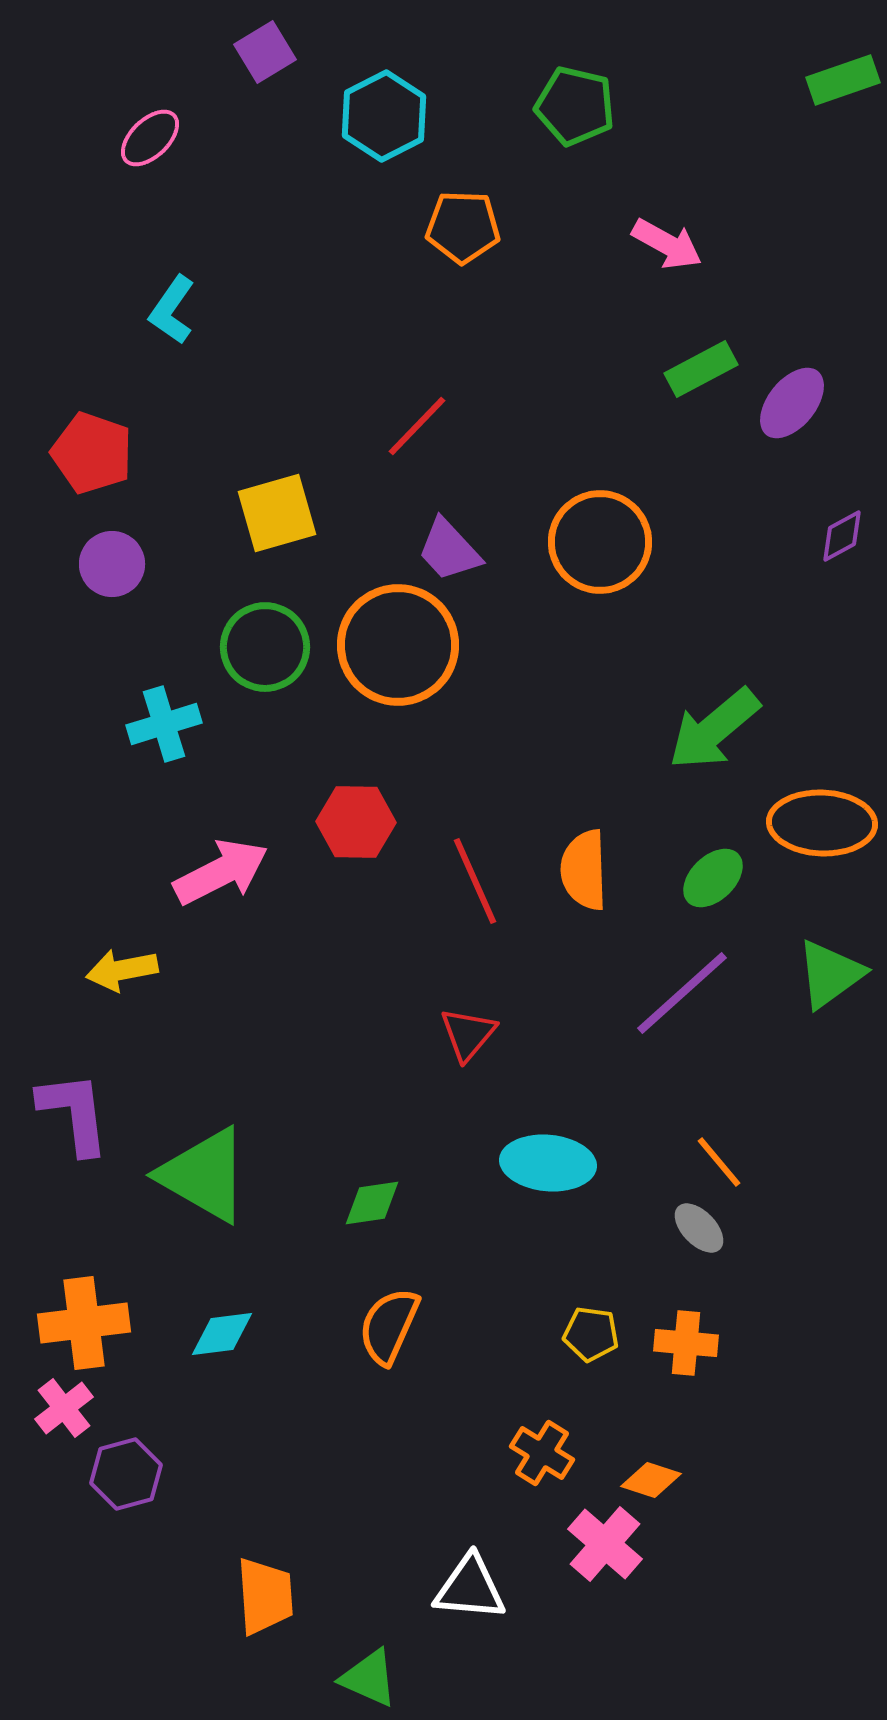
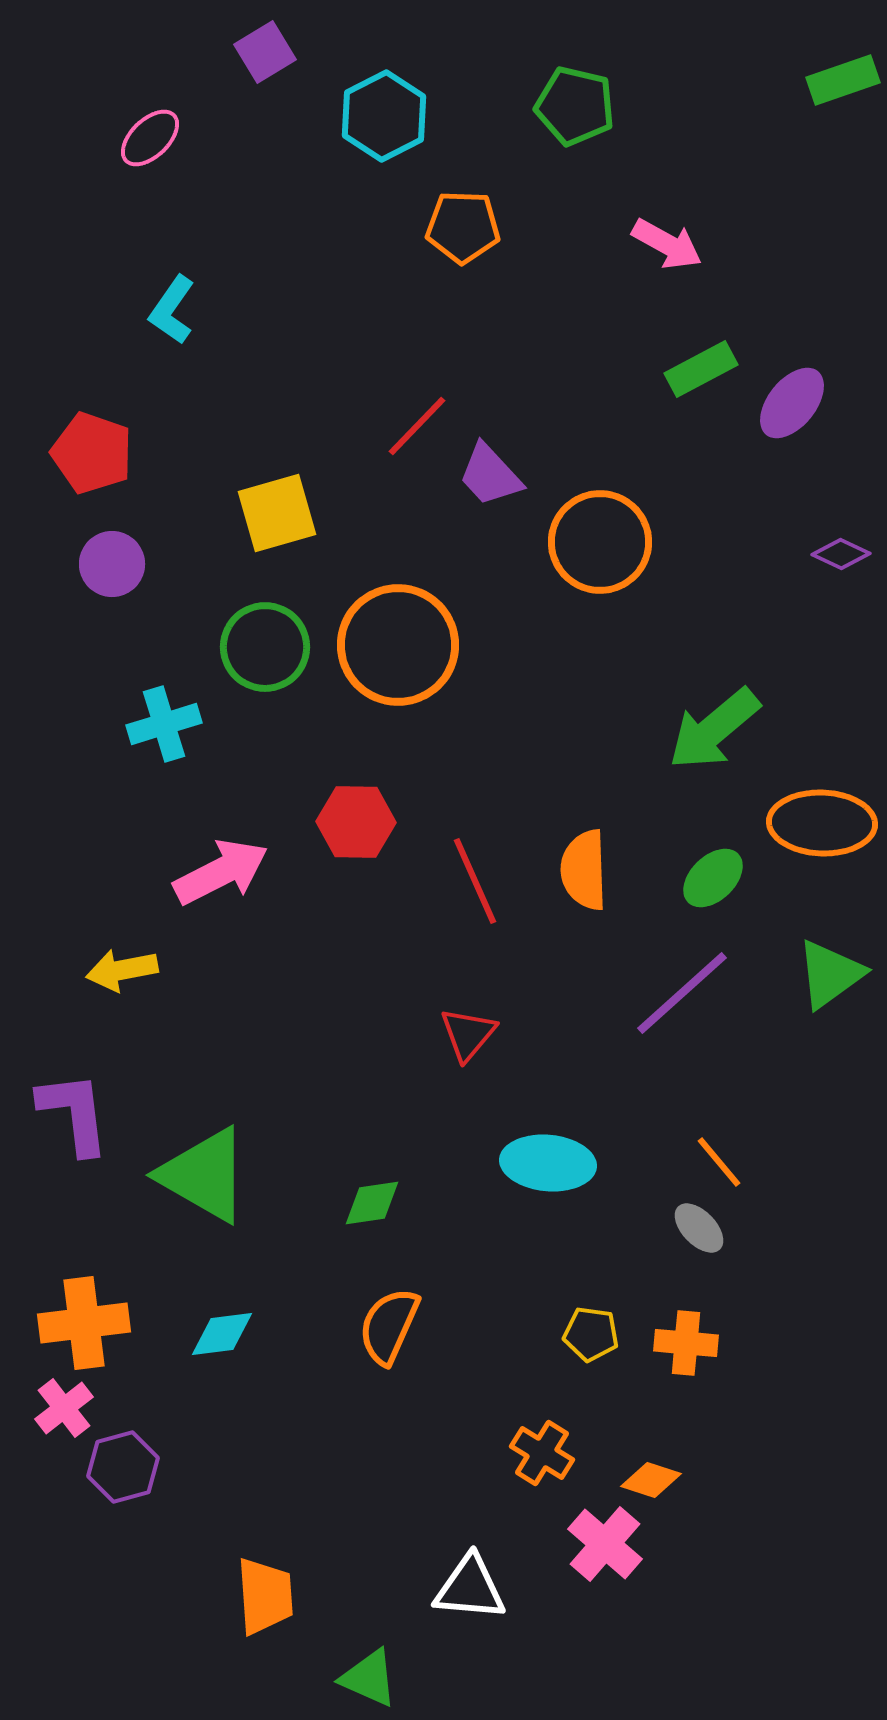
purple diamond at (842, 536): moved 1 px left, 18 px down; rotated 54 degrees clockwise
purple trapezoid at (449, 550): moved 41 px right, 75 px up
purple hexagon at (126, 1474): moved 3 px left, 7 px up
